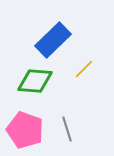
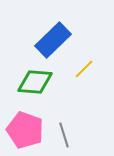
green diamond: moved 1 px down
gray line: moved 3 px left, 6 px down
